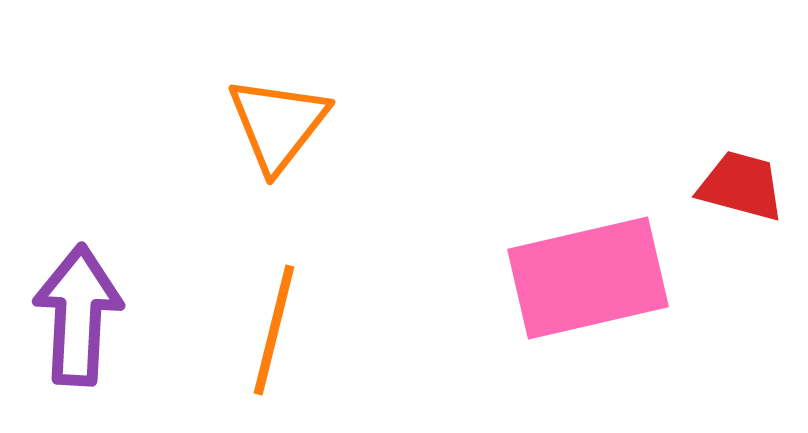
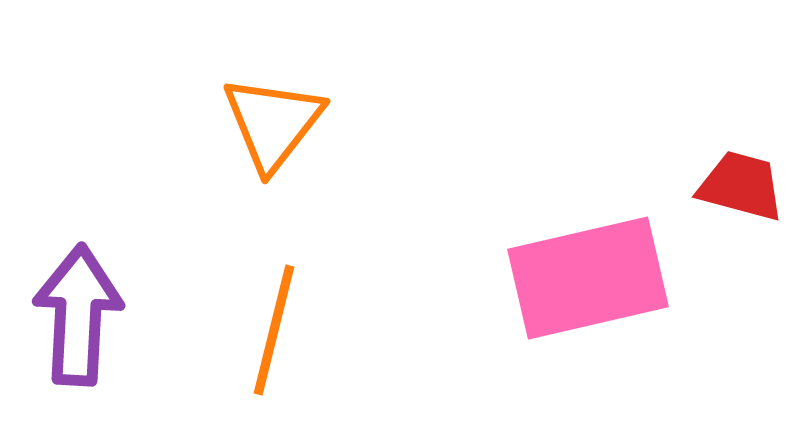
orange triangle: moved 5 px left, 1 px up
